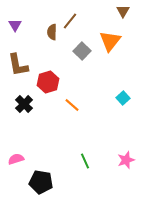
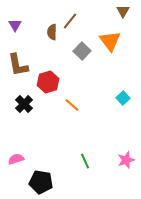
orange triangle: rotated 15 degrees counterclockwise
